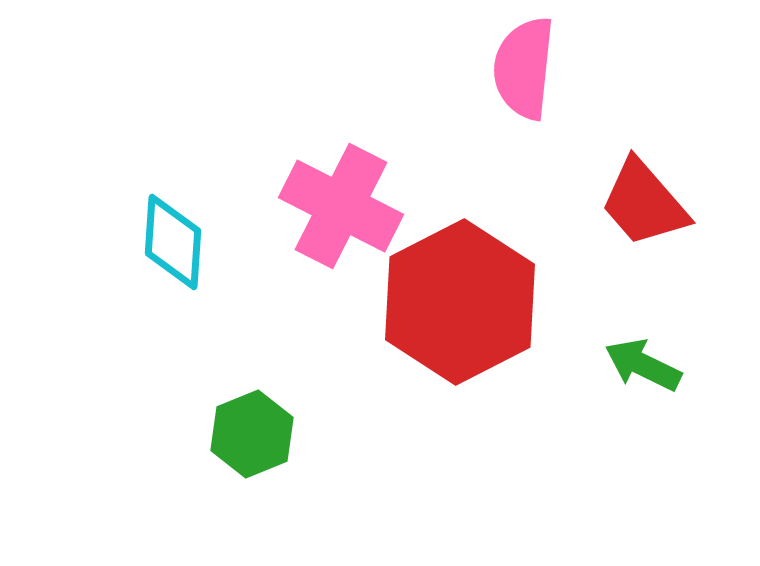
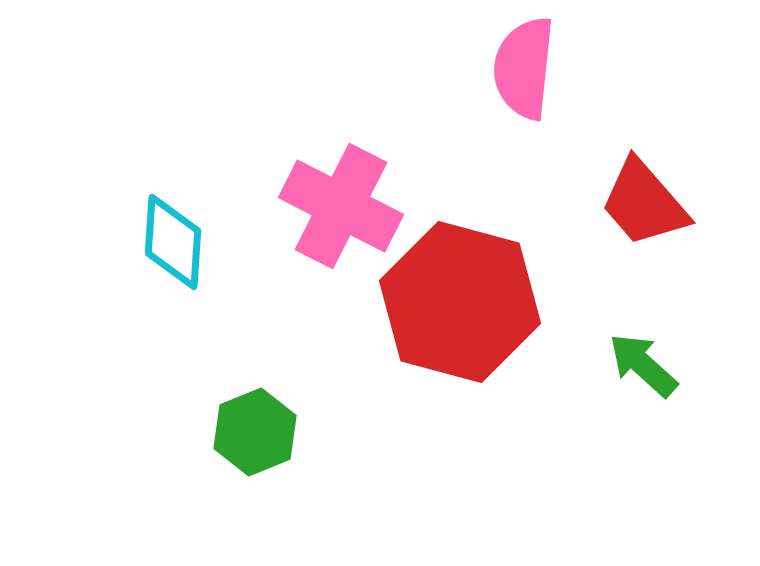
red hexagon: rotated 18 degrees counterclockwise
green arrow: rotated 16 degrees clockwise
green hexagon: moved 3 px right, 2 px up
